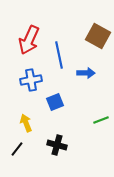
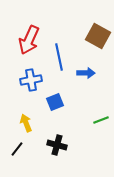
blue line: moved 2 px down
